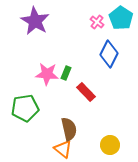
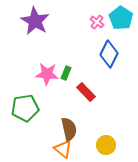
yellow circle: moved 4 px left
